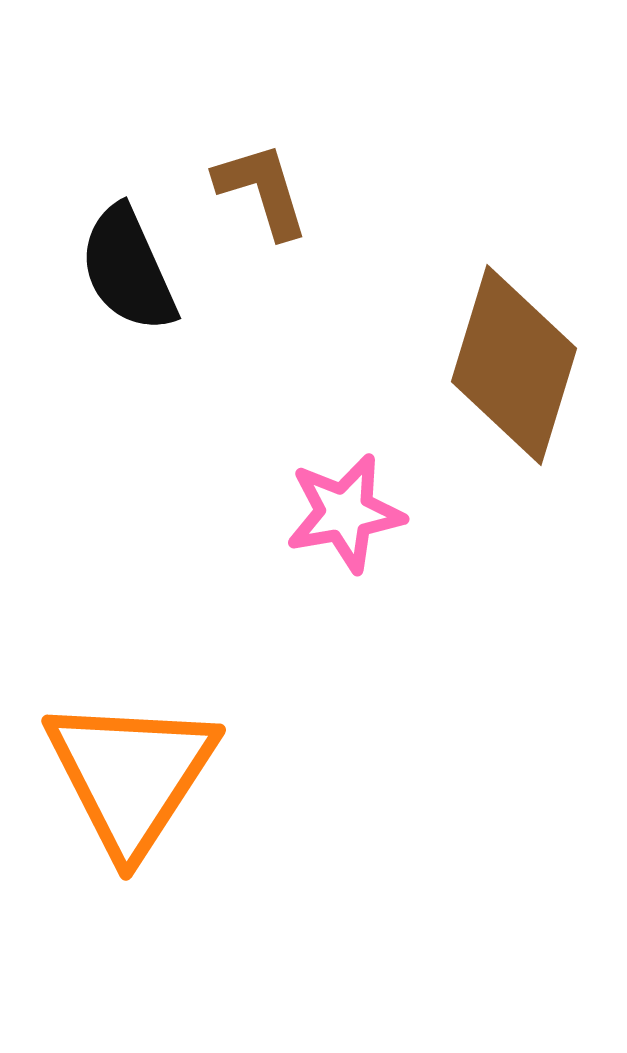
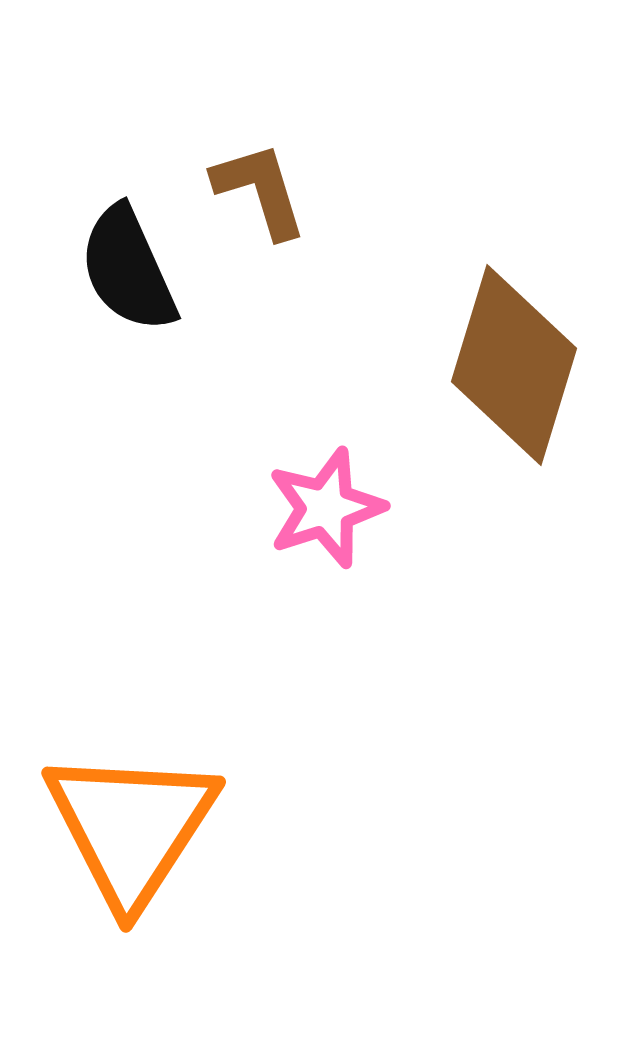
brown L-shape: moved 2 px left
pink star: moved 19 px left, 5 px up; rotated 8 degrees counterclockwise
orange triangle: moved 52 px down
